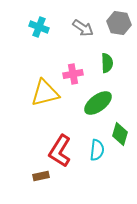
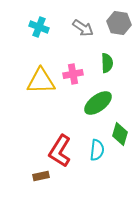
yellow triangle: moved 4 px left, 12 px up; rotated 12 degrees clockwise
